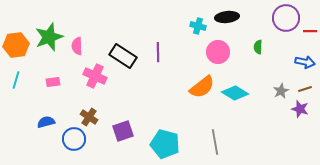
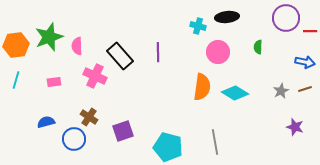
black rectangle: moved 3 px left; rotated 16 degrees clockwise
pink rectangle: moved 1 px right
orange semicircle: rotated 44 degrees counterclockwise
purple star: moved 5 px left, 18 px down
cyan pentagon: moved 3 px right, 3 px down
